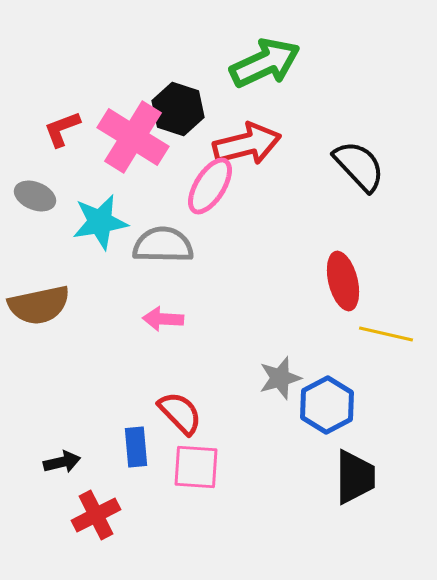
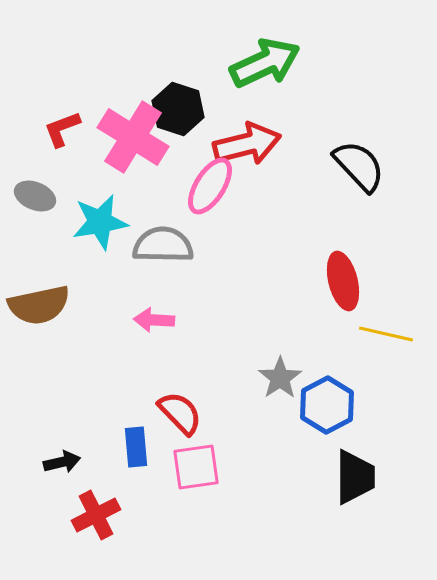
pink arrow: moved 9 px left, 1 px down
gray star: rotated 18 degrees counterclockwise
pink square: rotated 12 degrees counterclockwise
